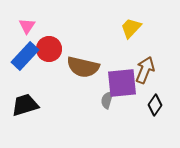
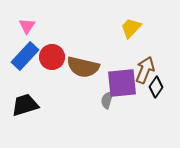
red circle: moved 3 px right, 8 px down
black diamond: moved 1 px right, 18 px up
